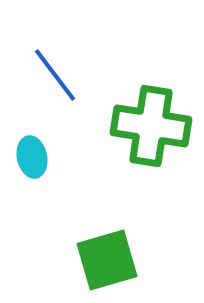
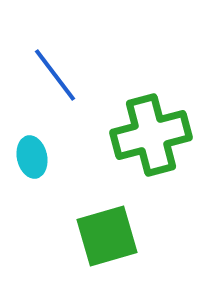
green cross: moved 9 px down; rotated 24 degrees counterclockwise
green square: moved 24 px up
